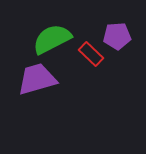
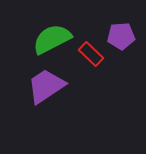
purple pentagon: moved 4 px right
purple trapezoid: moved 9 px right, 7 px down; rotated 18 degrees counterclockwise
